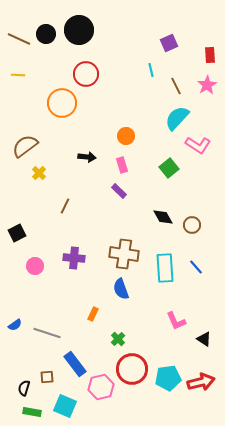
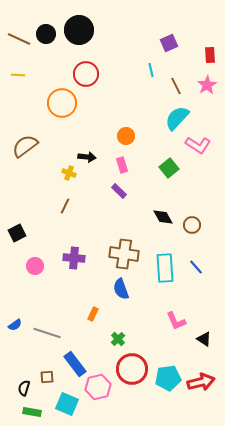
yellow cross at (39, 173): moved 30 px right; rotated 24 degrees counterclockwise
pink hexagon at (101, 387): moved 3 px left
cyan square at (65, 406): moved 2 px right, 2 px up
